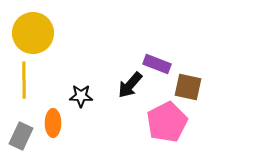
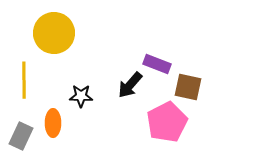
yellow circle: moved 21 px right
